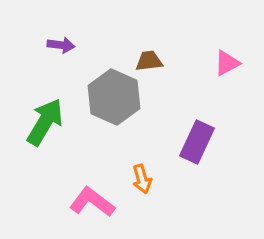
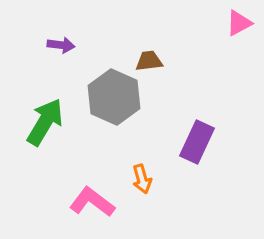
pink triangle: moved 12 px right, 40 px up
